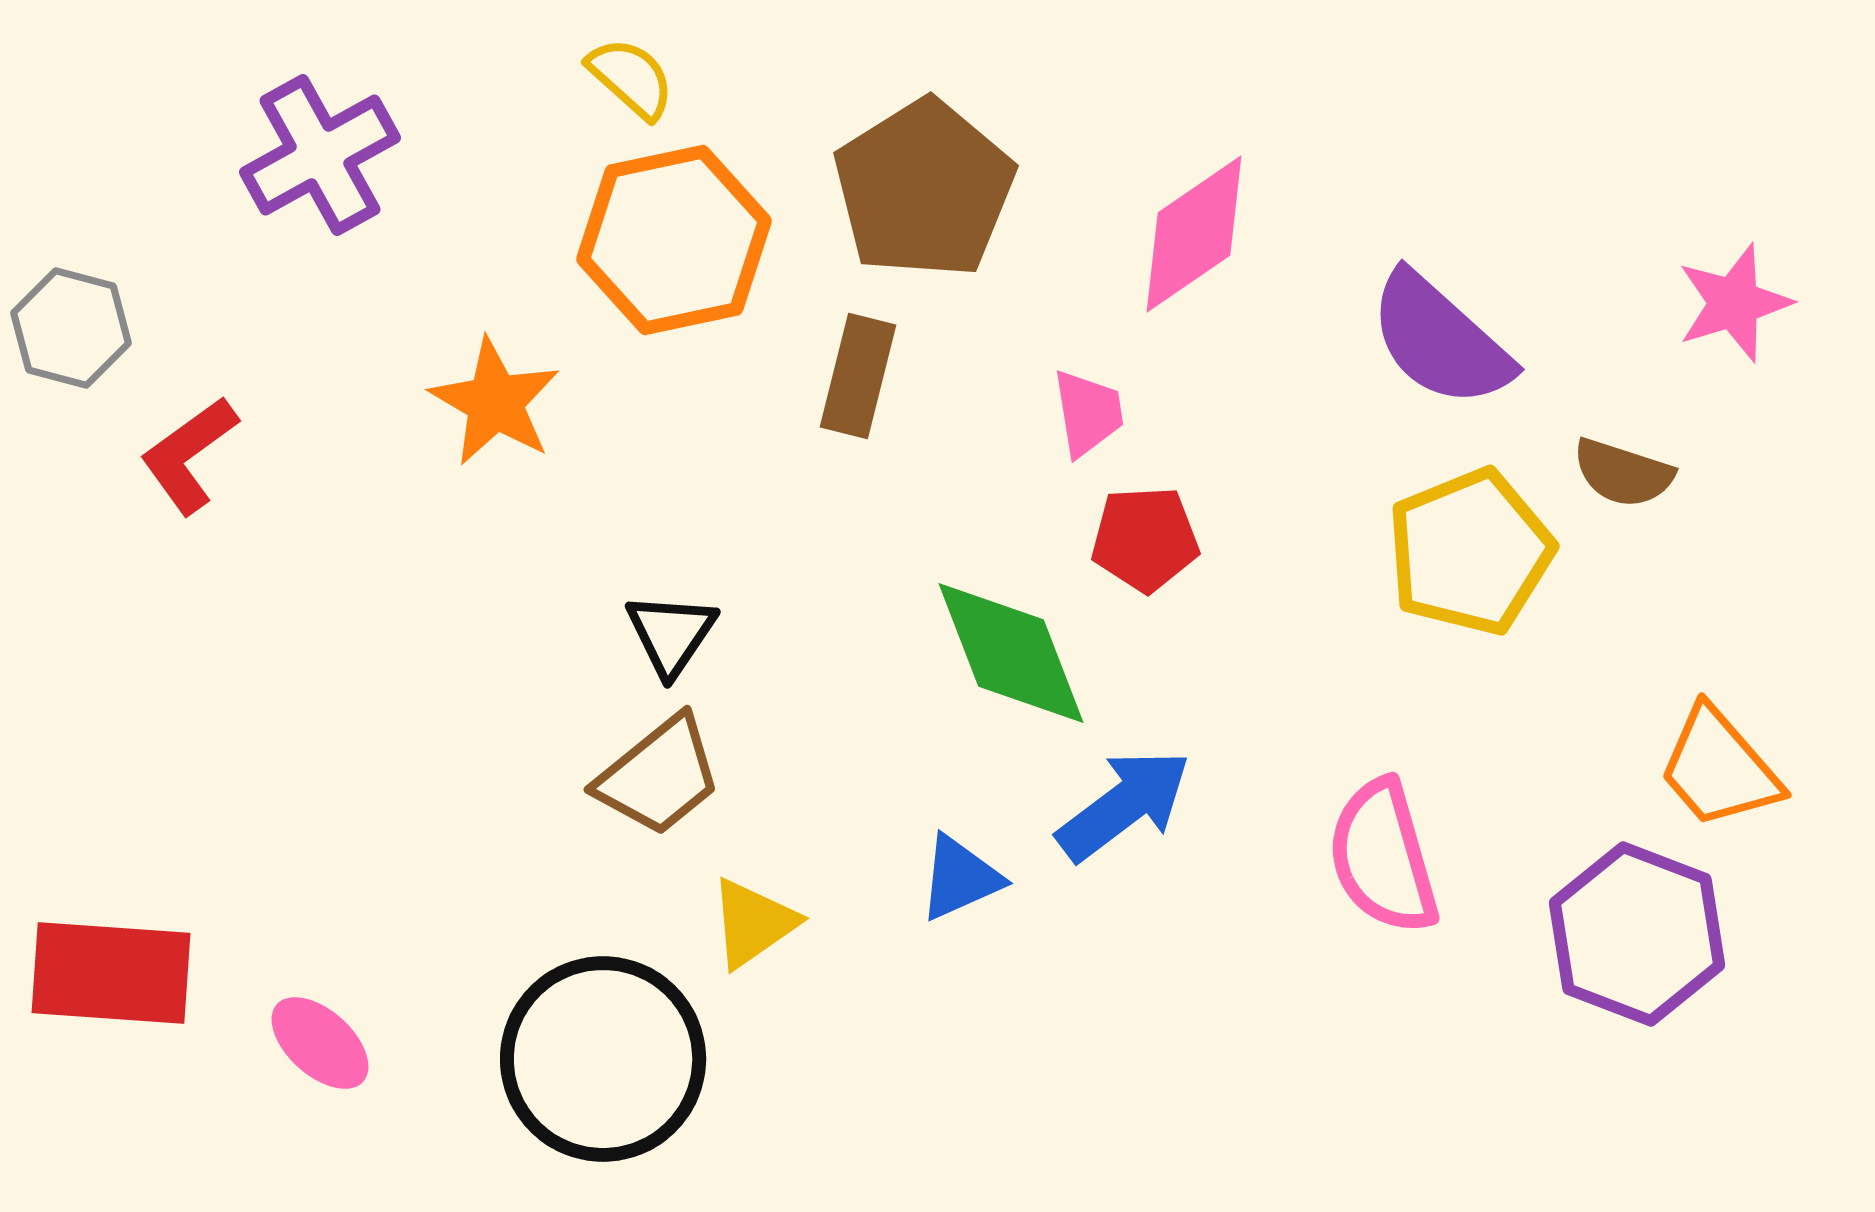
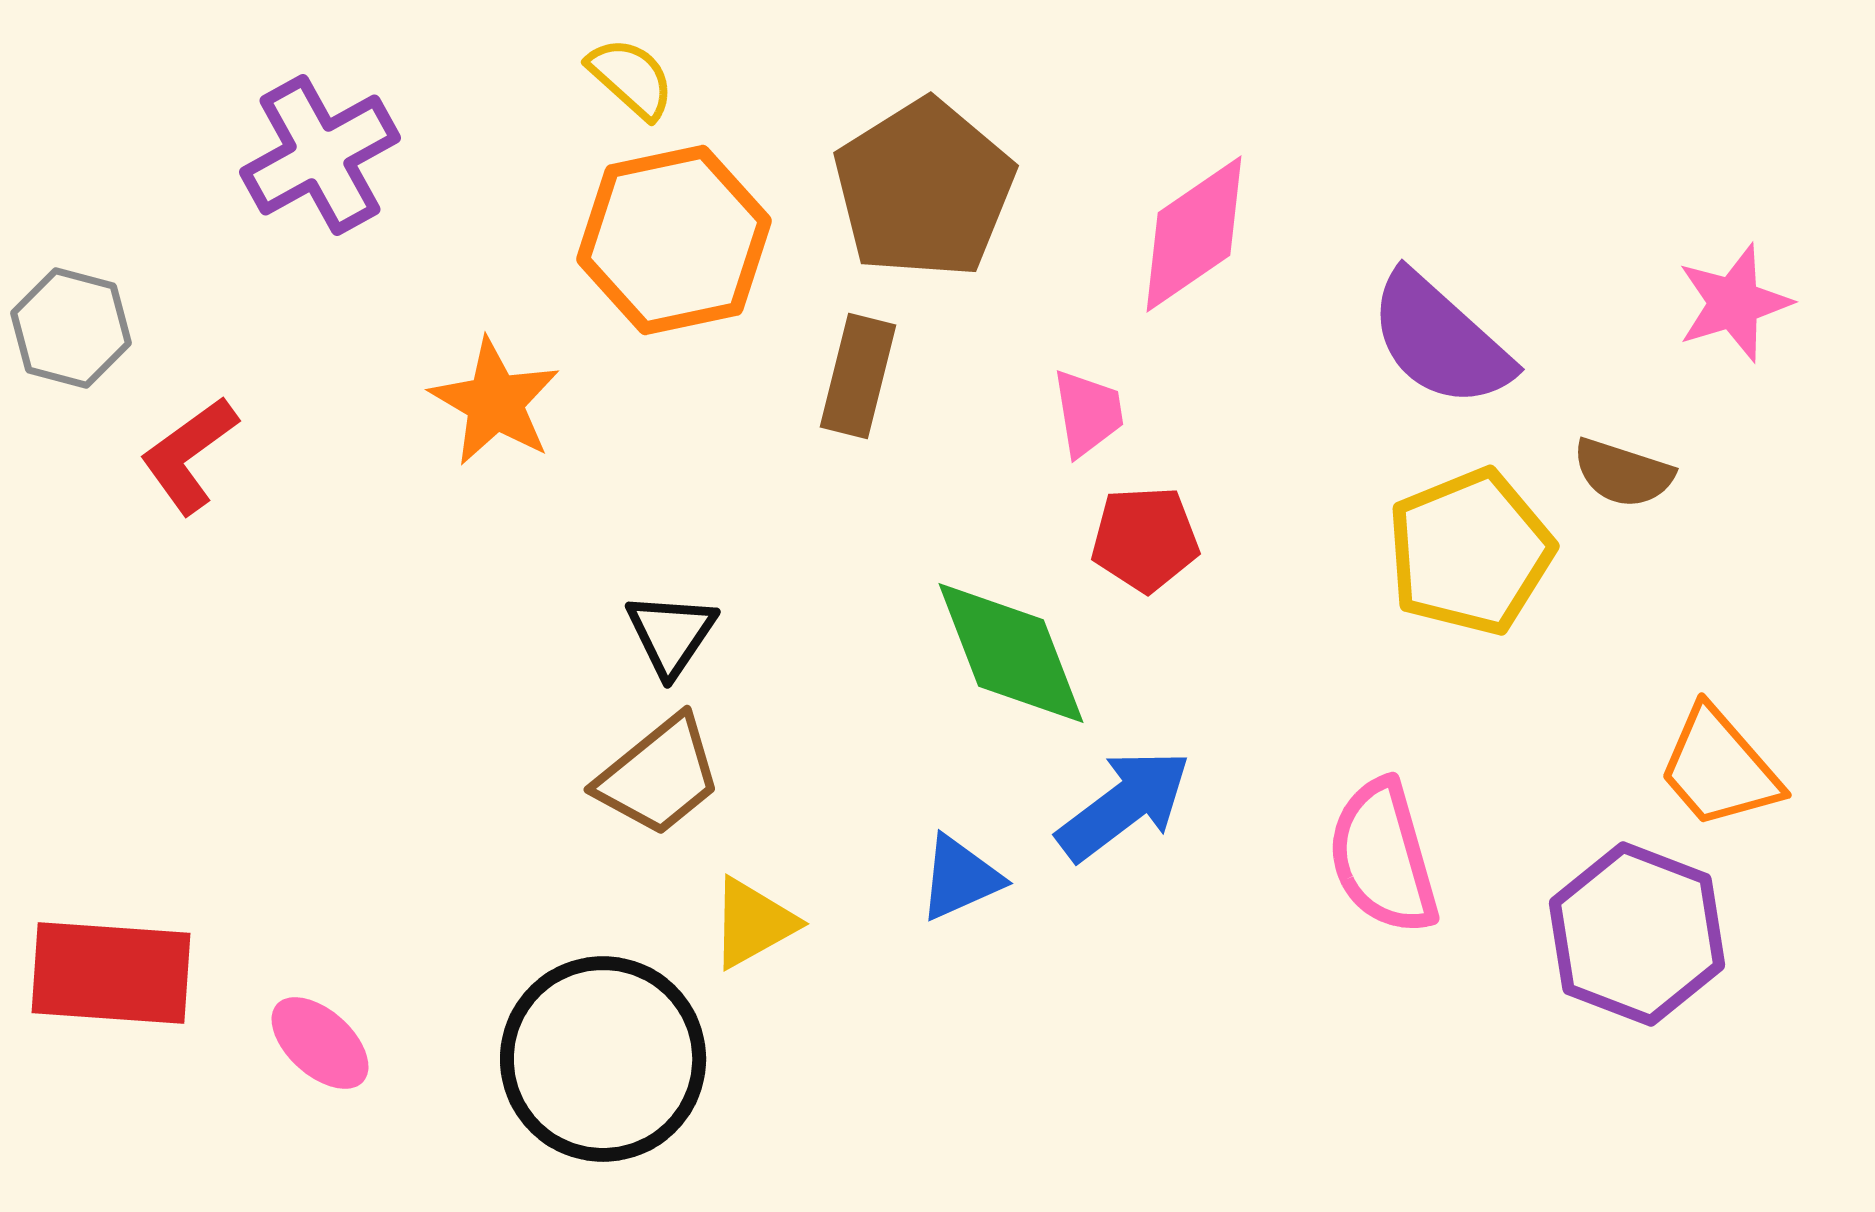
yellow triangle: rotated 6 degrees clockwise
